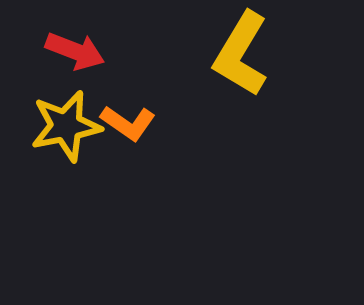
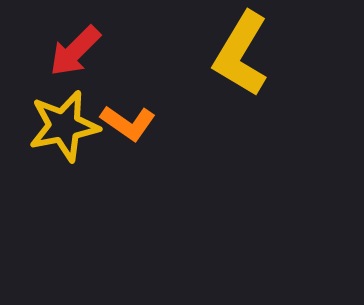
red arrow: rotated 114 degrees clockwise
yellow star: moved 2 px left
